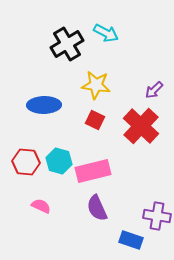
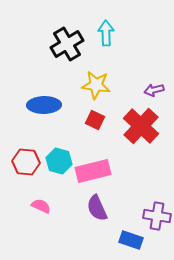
cyan arrow: rotated 120 degrees counterclockwise
purple arrow: rotated 30 degrees clockwise
